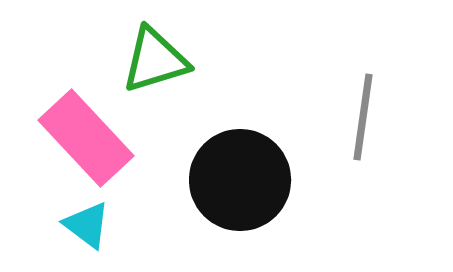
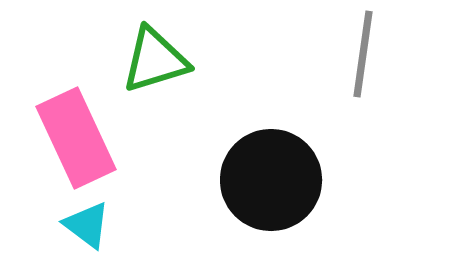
gray line: moved 63 px up
pink rectangle: moved 10 px left; rotated 18 degrees clockwise
black circle: moved 31 px right
